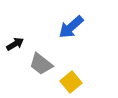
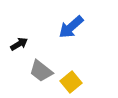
black arrow: moved 4 px right
gray trapezoid: moved 7 px down
